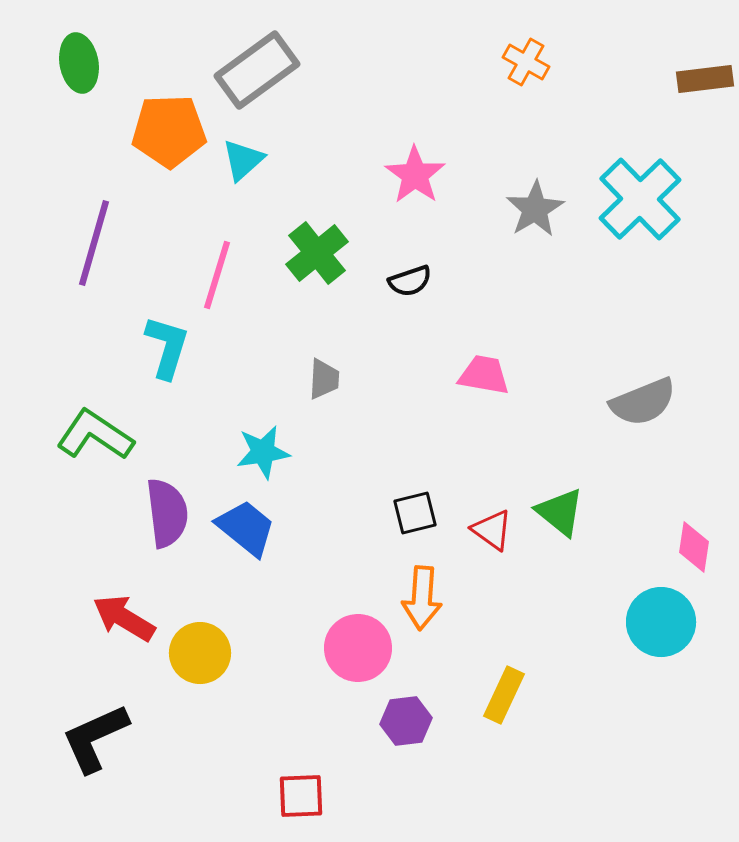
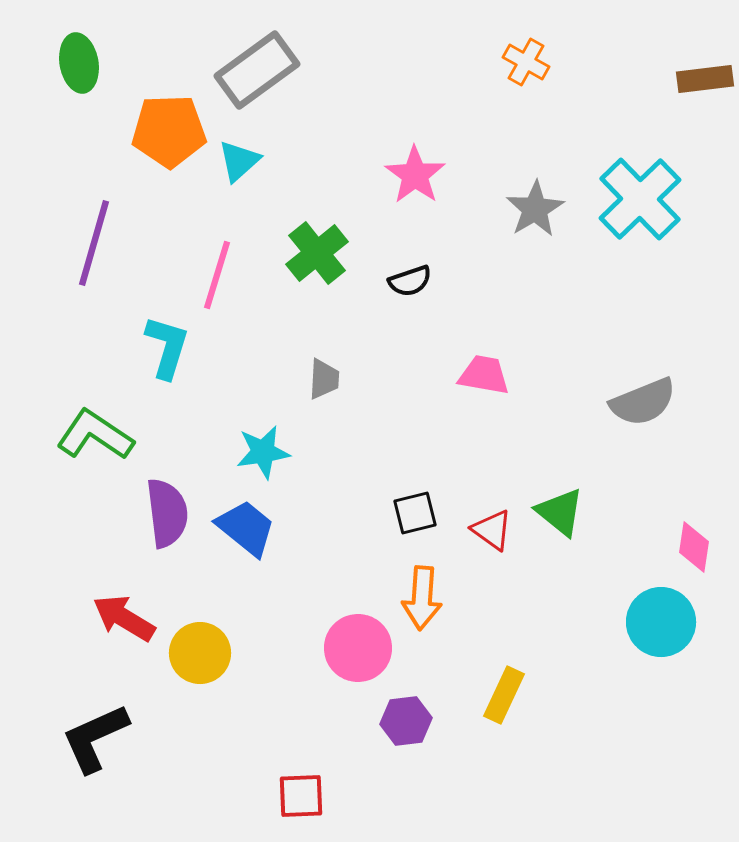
cyan triangle: moved 4 px left, 1 px down
